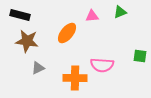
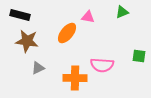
green triangle: moved 2 px right
pink triangle: moved 4 px left, 1 px down; rotated 16 degrees clockwise
green square: moved 1 px left
